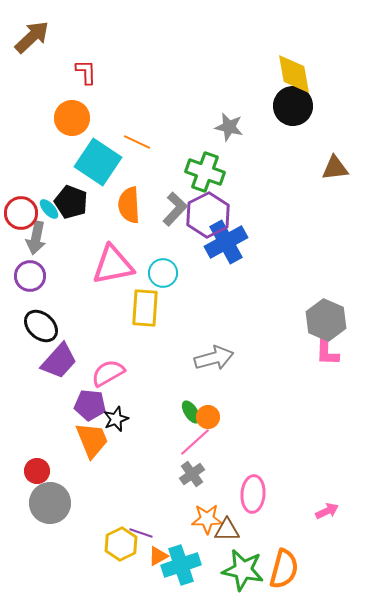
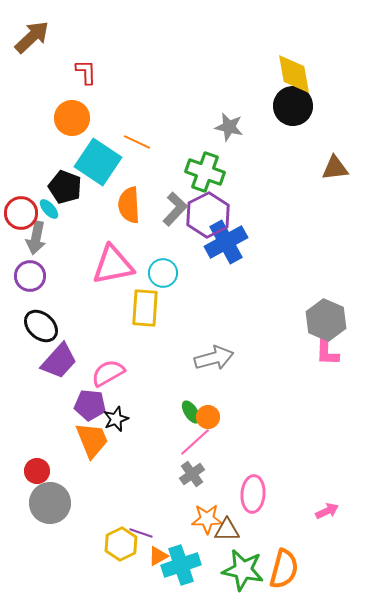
black pentagon at (71, 202): moved 6 px left, 15 px up
